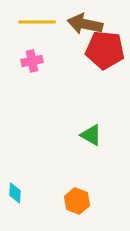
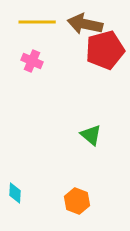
red pentagon: rotated 21 degrees counterclockwise
pink cross: rotated 35 degrees clockwise
green triangle: rotated 10 degrees clockwise
